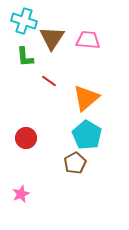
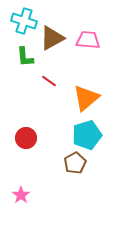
brown triangle: rotated 28 degrees clockwise
cyan pentagon: rotated 24 degrees clockwise
pink star: moved 1 px down; rotated 12 degrees counterclockwise
